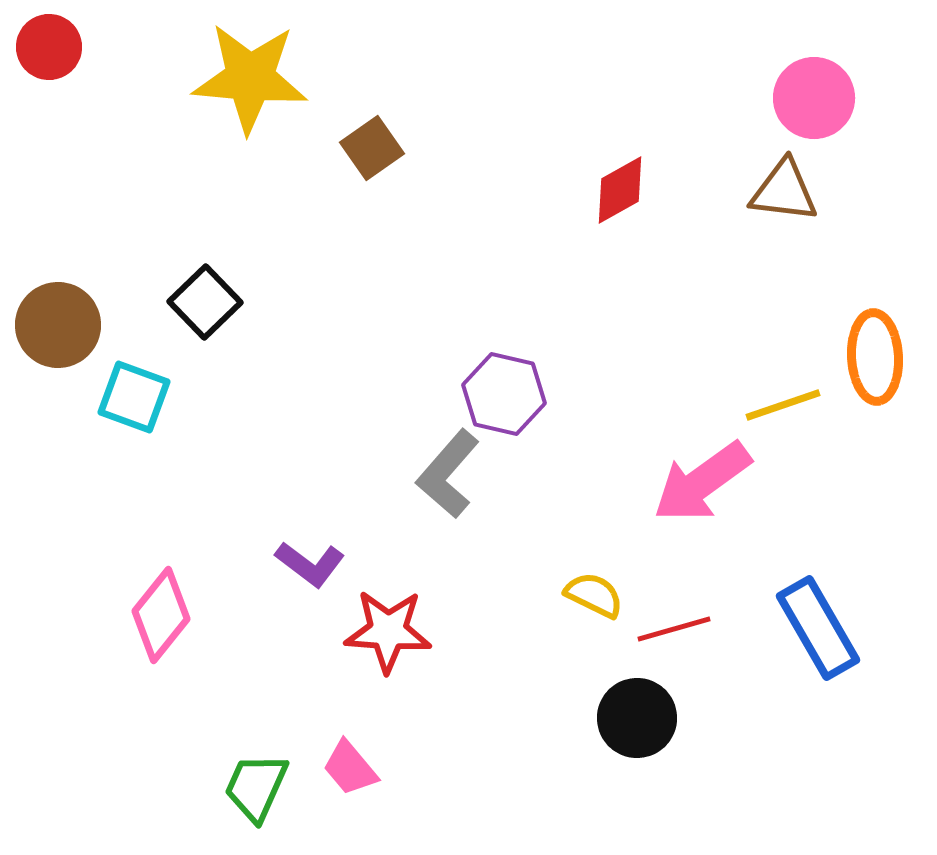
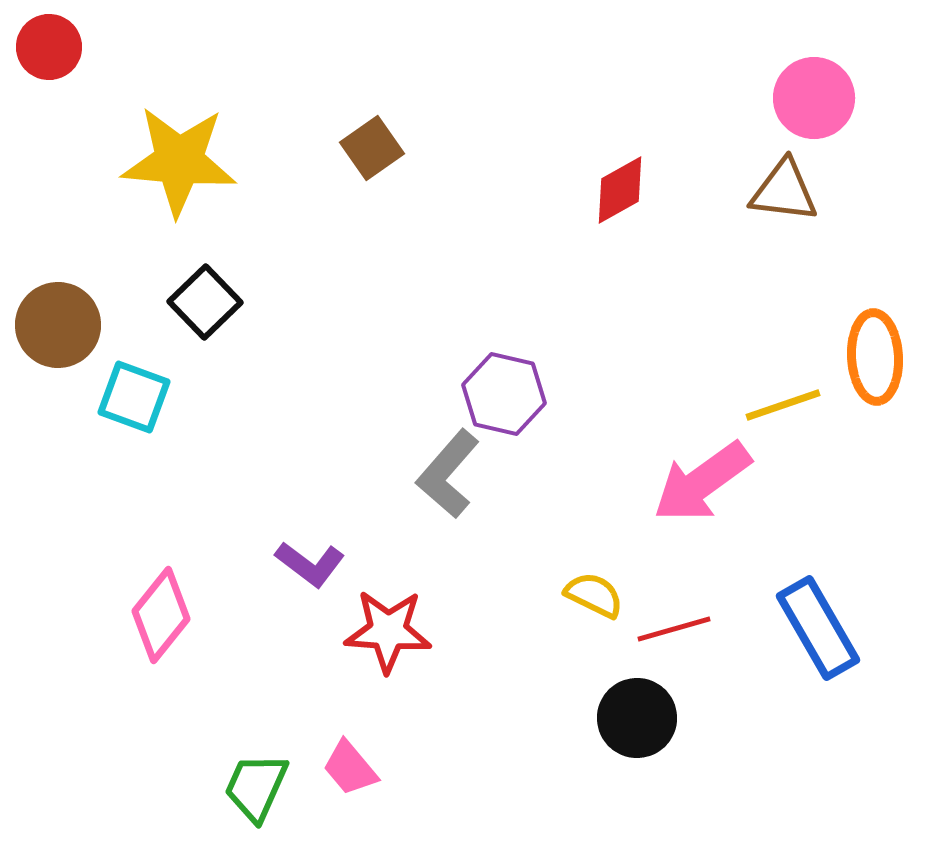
yellow star: moved 71 px left, 83 px down
